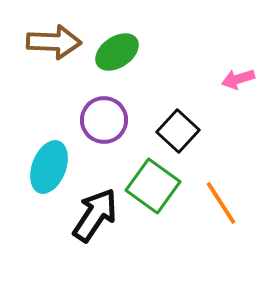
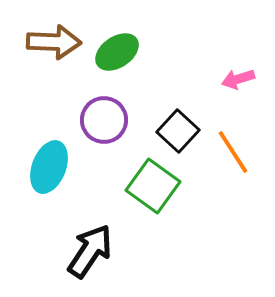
orange line: moved 12 px right, 51 px up
black arrow: moved 5 px left, 36 px down
